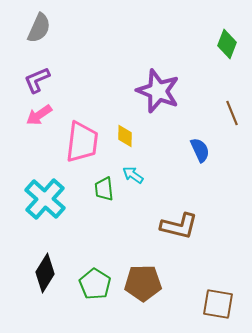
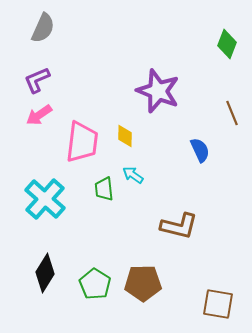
gray semicircle: moved 4 px right
